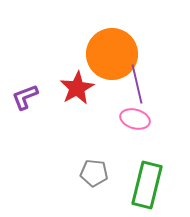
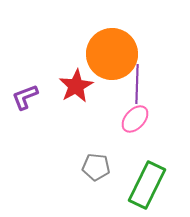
purple line: rotated 15 degrees clockwise
red star: moved 1 px left, 2 px up
pink ellipse: rotated 64 degrees counterclockwise
gray pentagon: moved 2 px right, 6 px up
green rectangle: rotated 12 degrees clockwise
